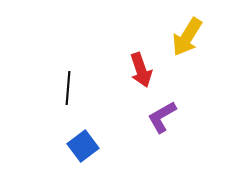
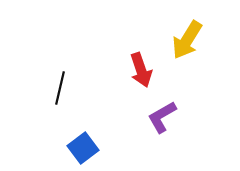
yellow arrow: moved 3 px down
black line: moved 8 px left; rotated 8 degrees clockwise
blue square: moved 2 px down
